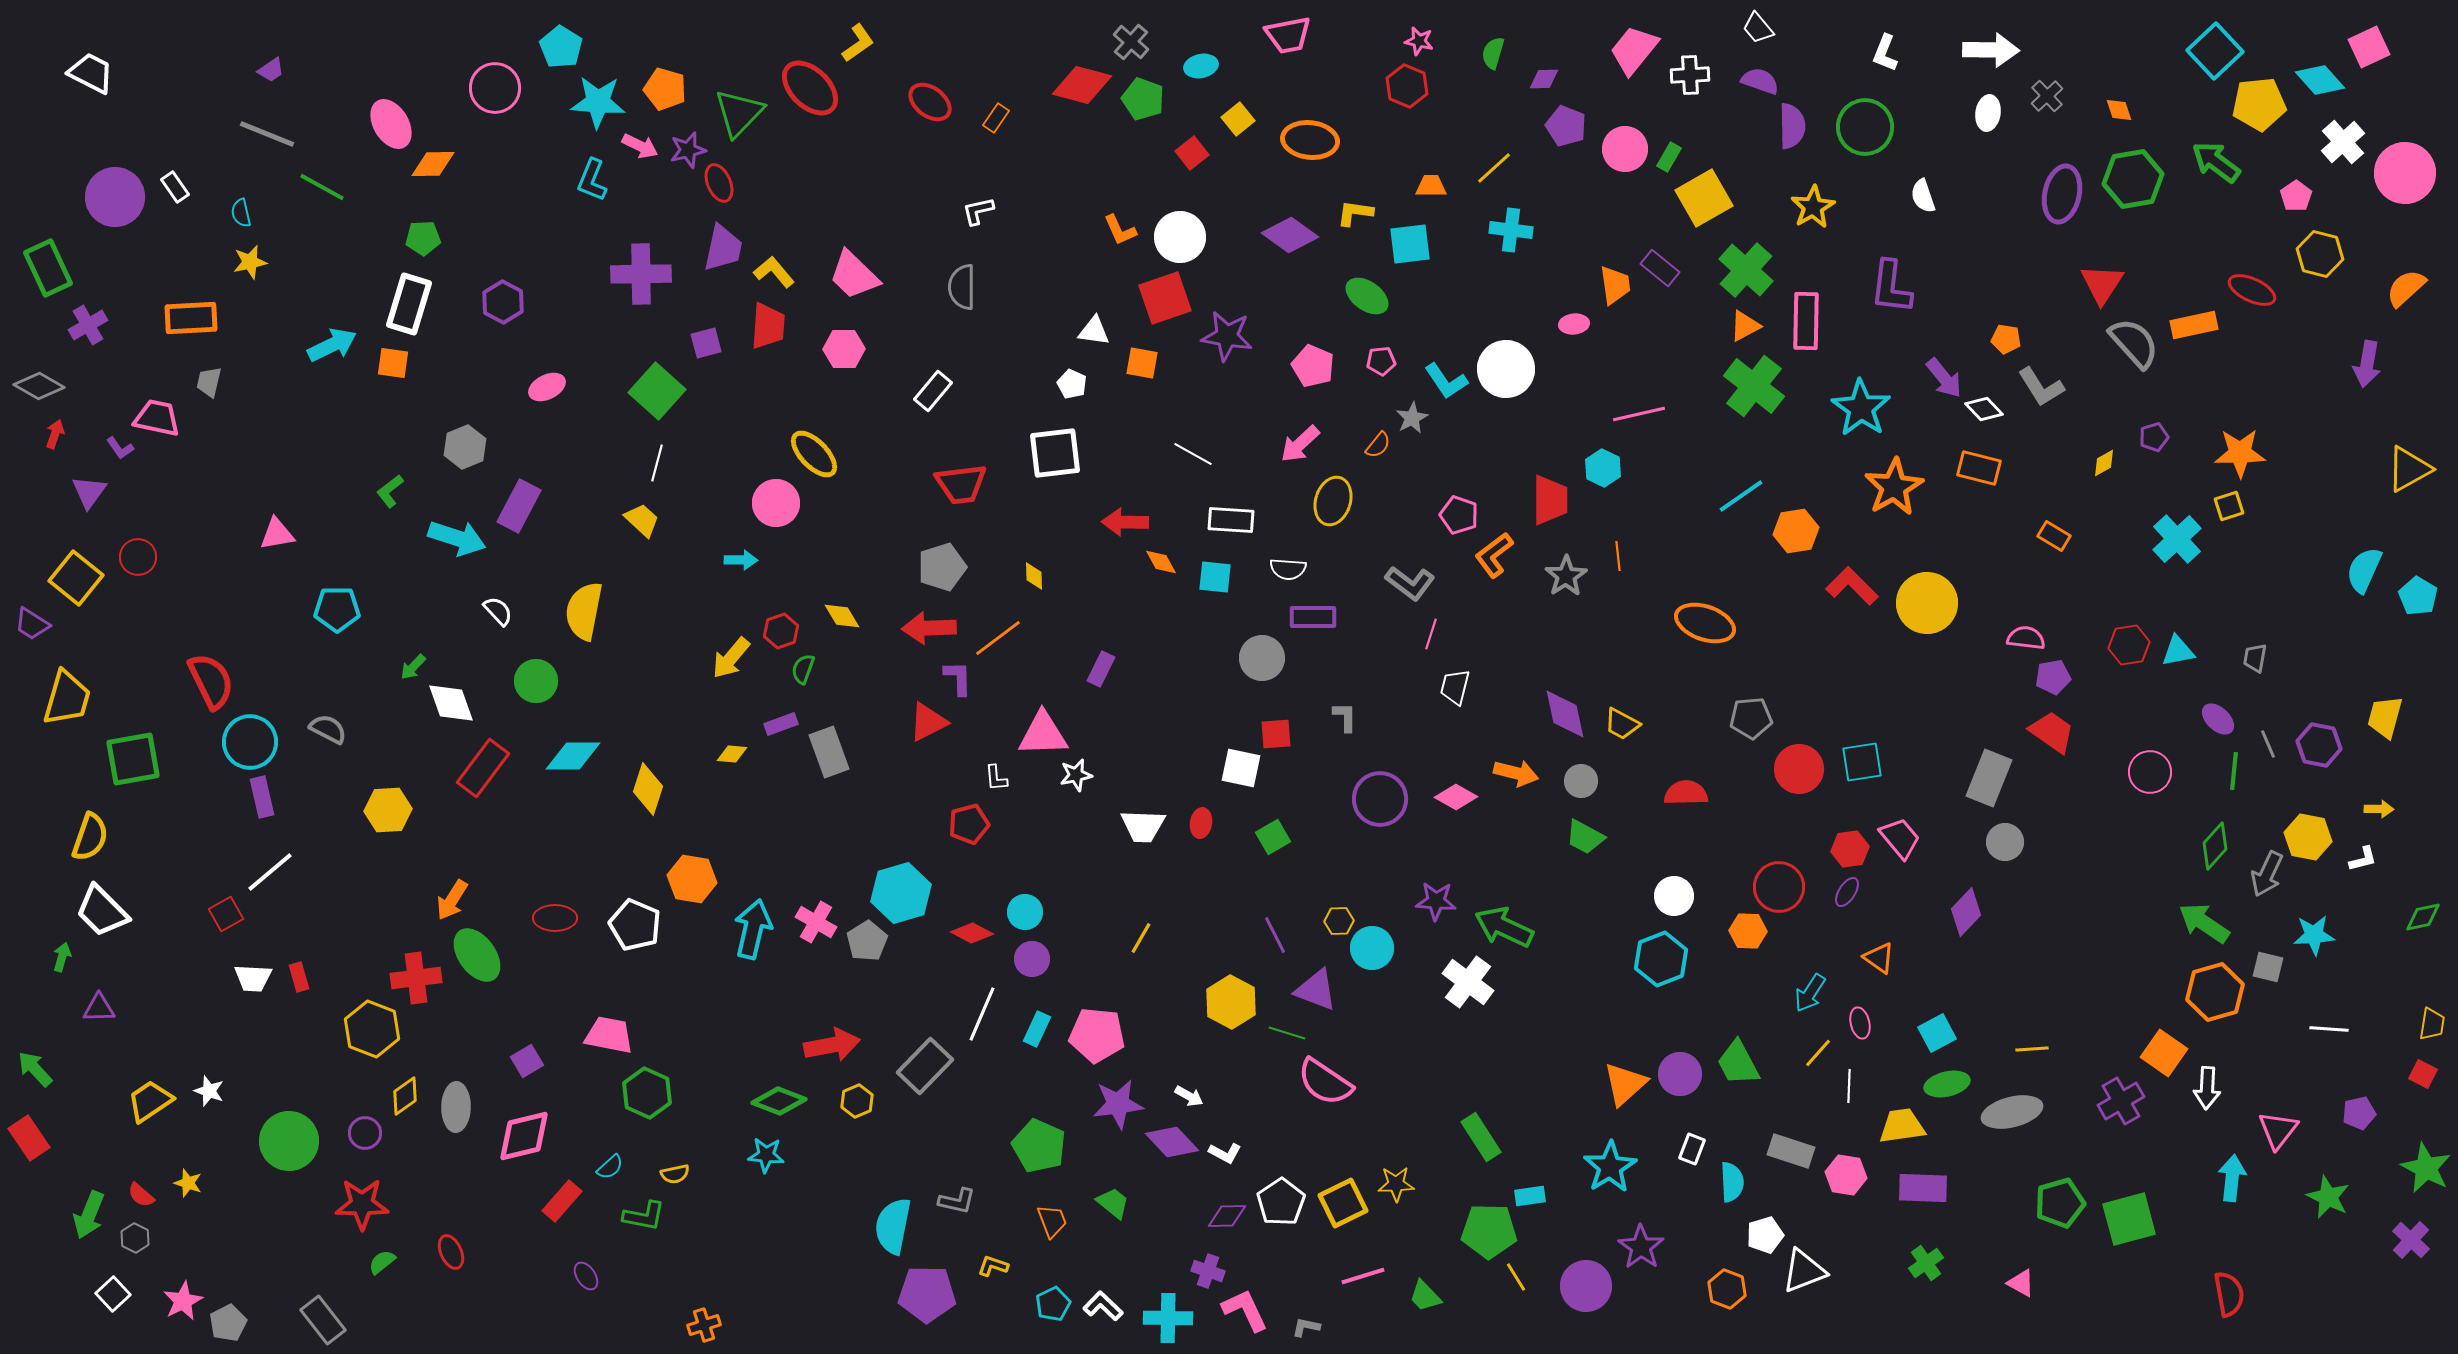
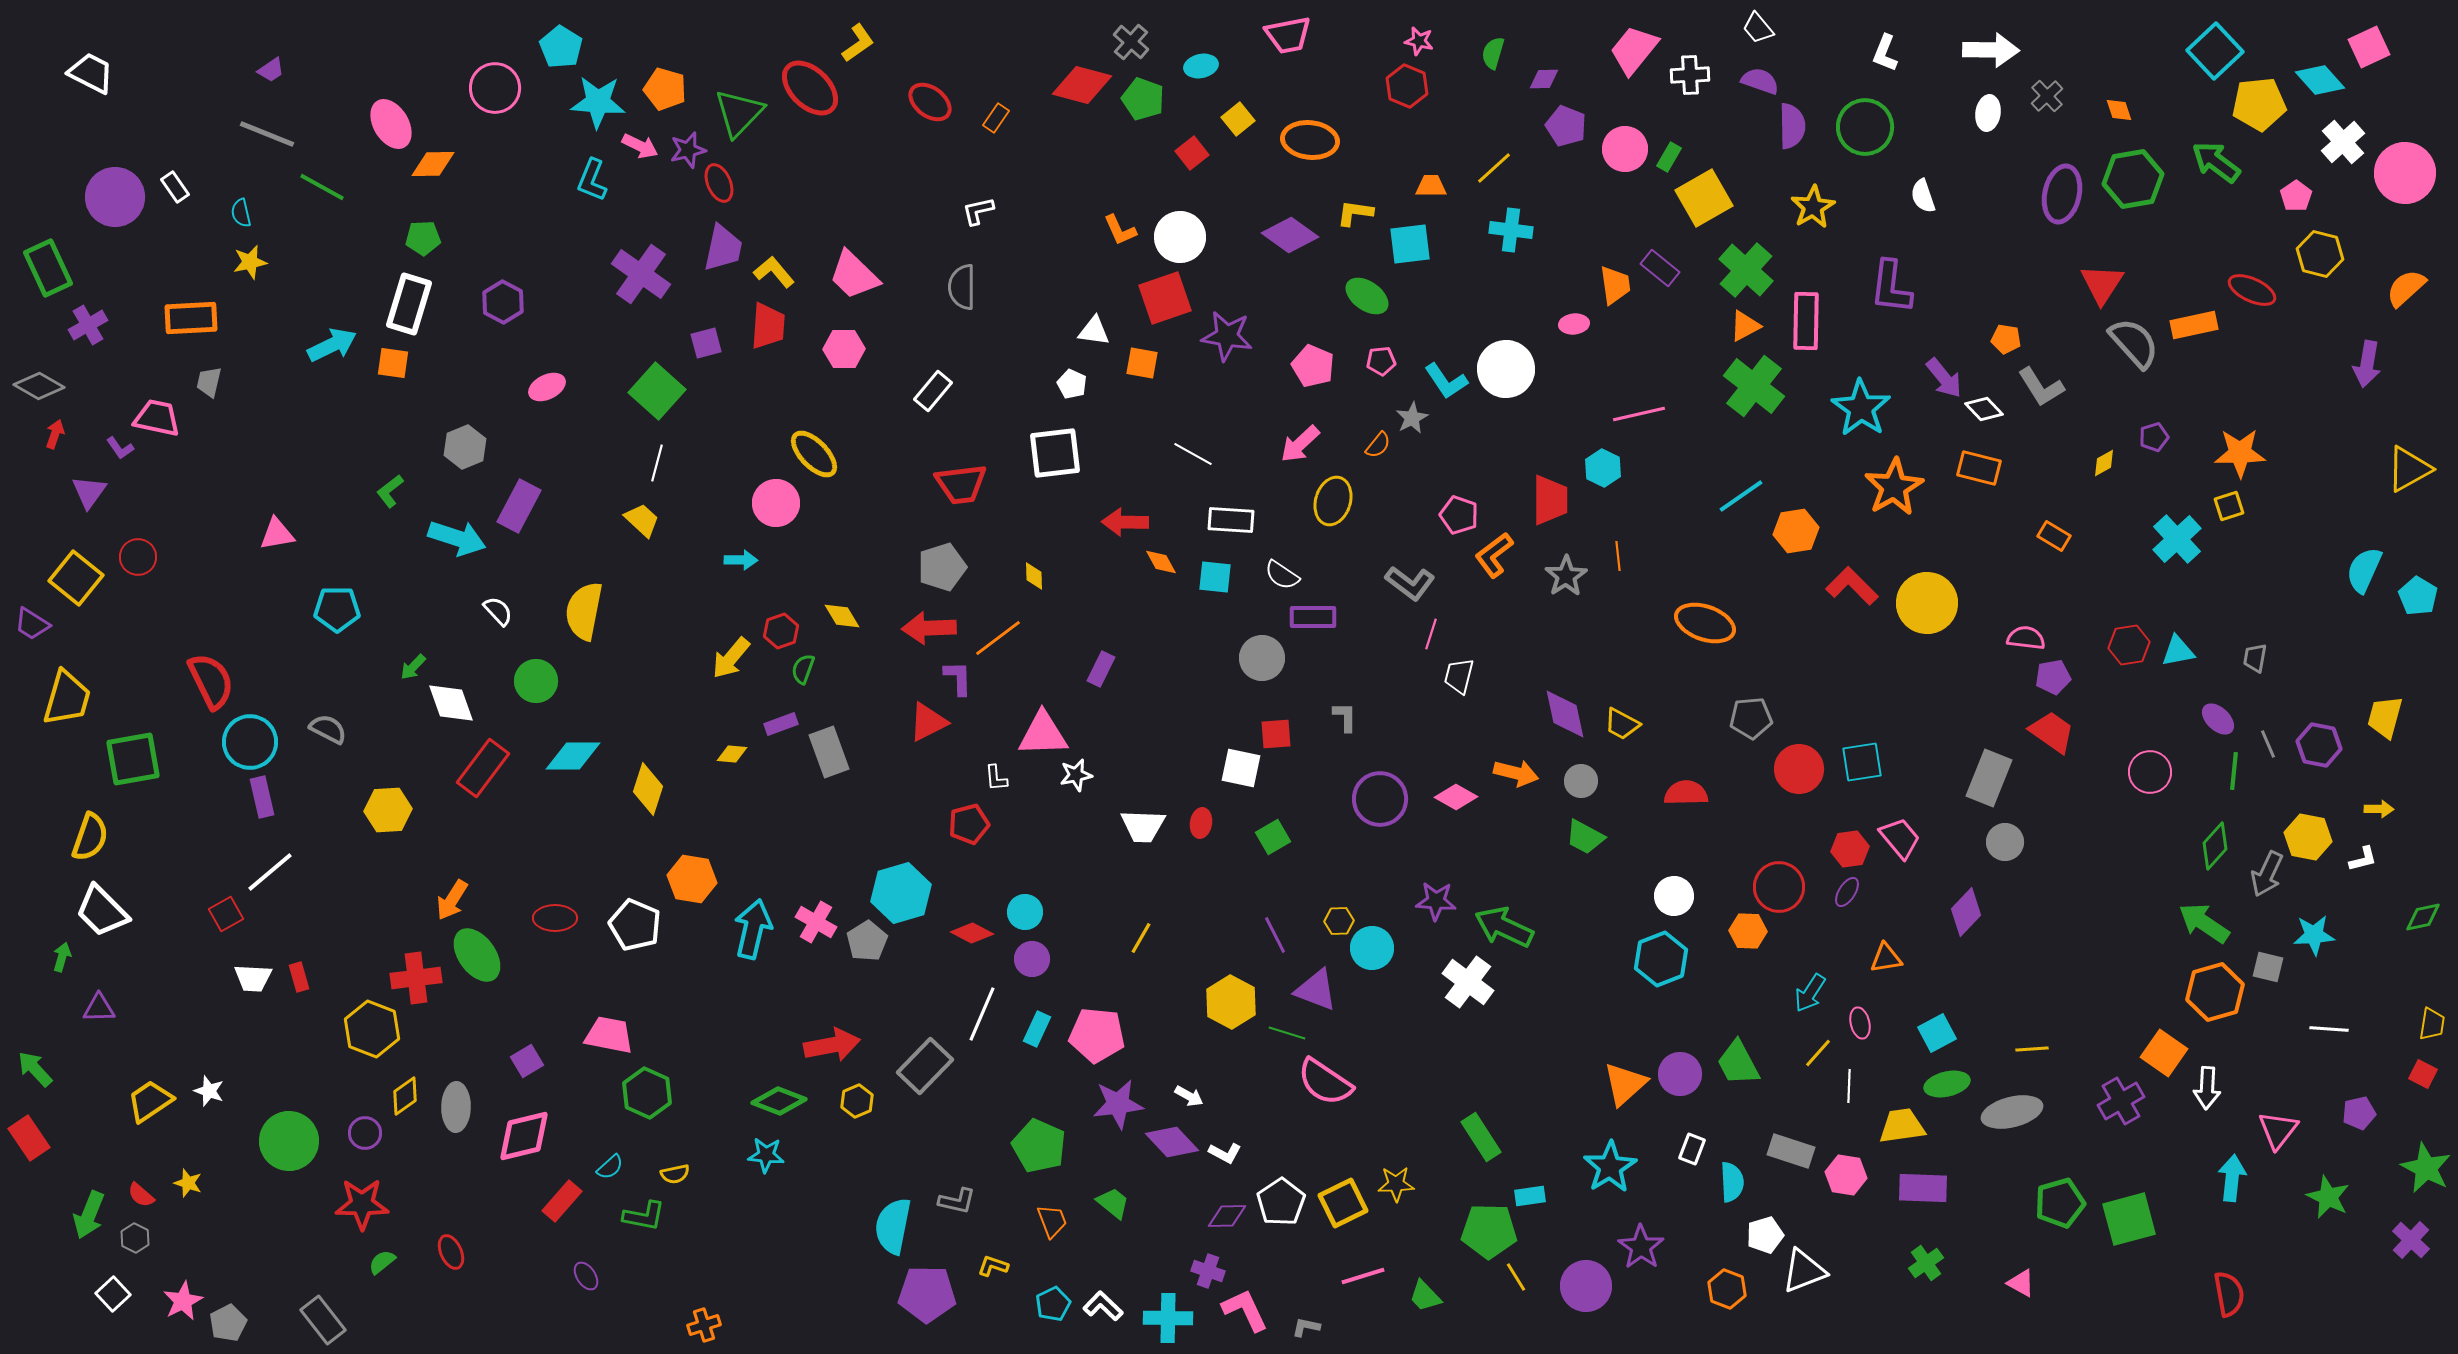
purple cross at (641, 274): rotated 36 degrees clockwise
white semicircle at (1288, 569): moved 6 px left, 6 px down; rotated 30 degrees clockwise
white trapezoid at (1455, 687): moved 4 px right, 11 px up
orange triangle at (1879, 958): moved 7 px right; rotated 44 degrees counterclockwise
